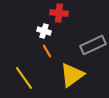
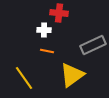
white cross: moved 1 px up; rotated 16 degrees counterclockwise
orange line: rotated 48 degrees counterclockwise
